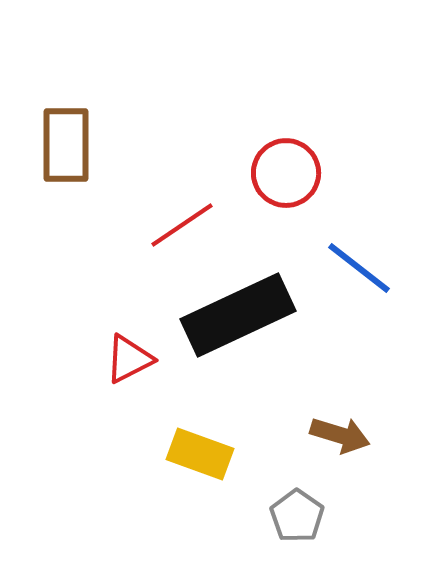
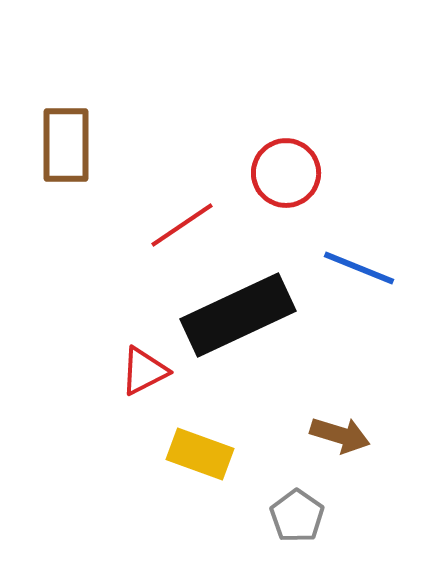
blue line: rotated 16 degrees counterclockwise
red triangle: moved 15 px right, 12 px down
